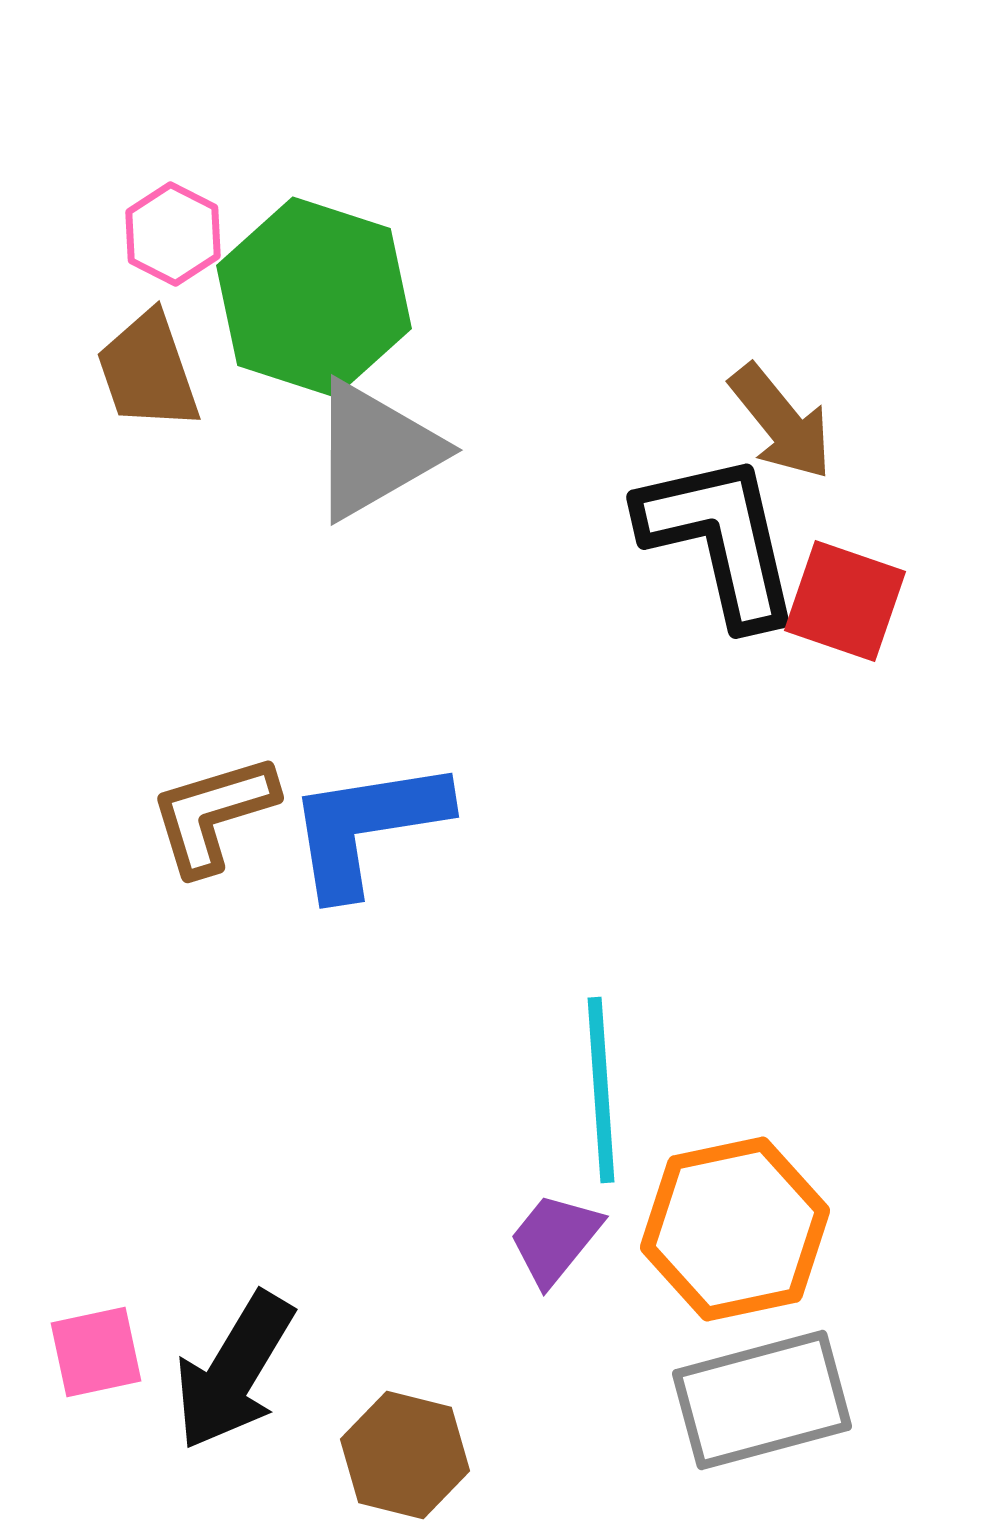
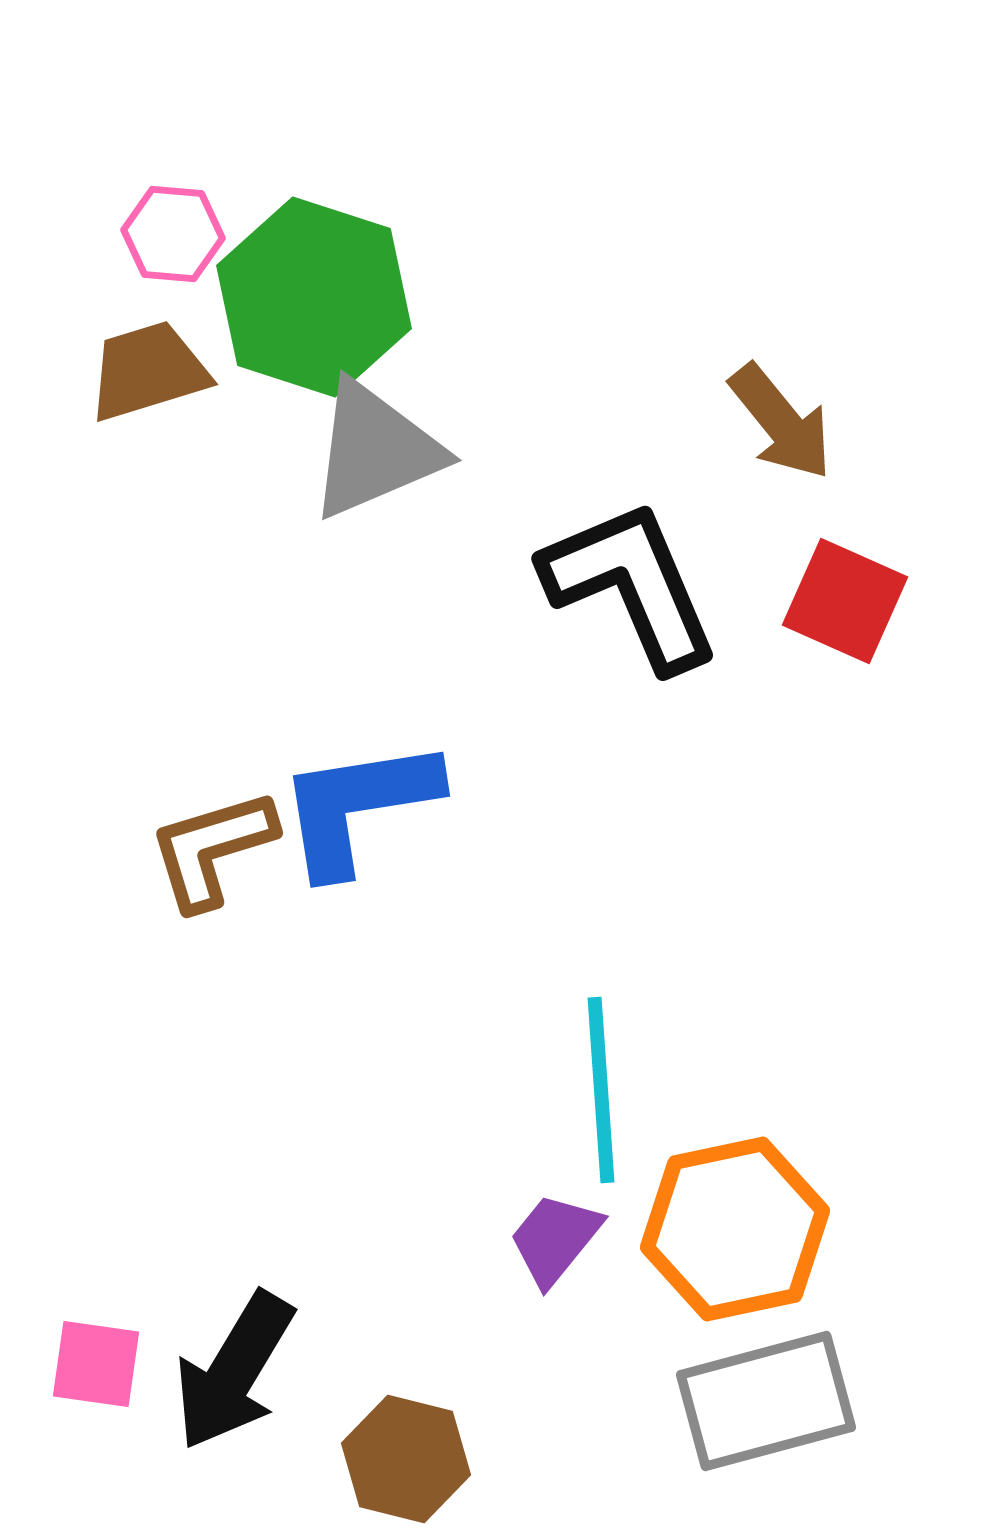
pink hexagon: rotated 22 degrees counterclockwise
brown trapezoid: rotated 92 degrees clockwise
gray triangle: rotated 7 degrees clockwise
black L-shape: moved 89 px left, 46 px down; rotated 10 degrees counterclockwise
red square: rotated 5 degrees clockwise
brown L-shape: moved 1 px left, 35 px down
blue L-shape: moved 9 px left, 21 px up
pink square: moved 12 px down; rotated 20 degrees clockwise
gray rectangle: moved 4 px right, 1 px down
brown hexagon: moved 1 px right, 4 px down
